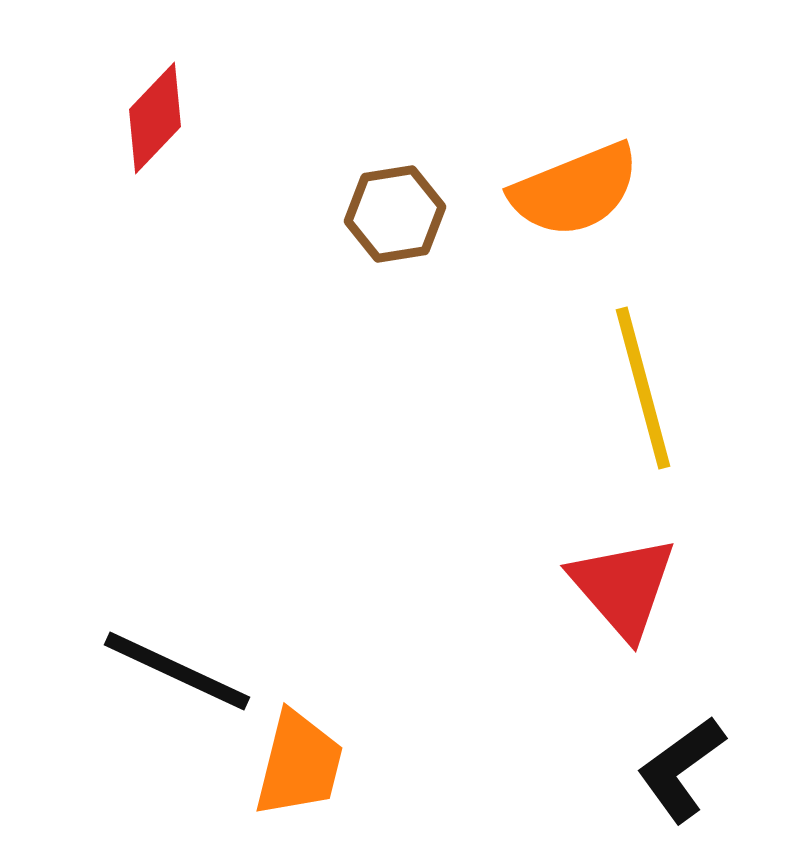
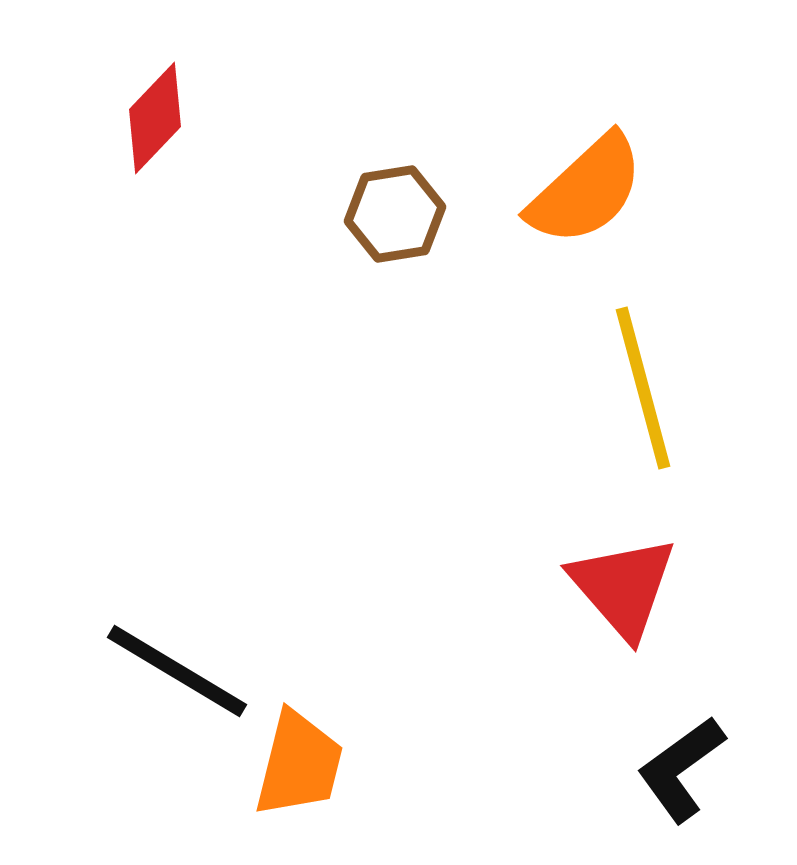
orange semicircle: moved 11 px right; rotated 21 degrees counterclockwise
black line: rotated 6 degrees clockwise
